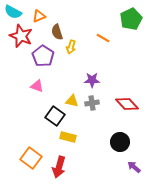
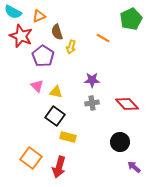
pink triangle: rotated 24 degrees clockwise
yellow triangle: moved 16 px left, 9 px up
